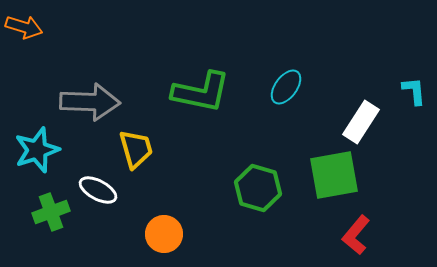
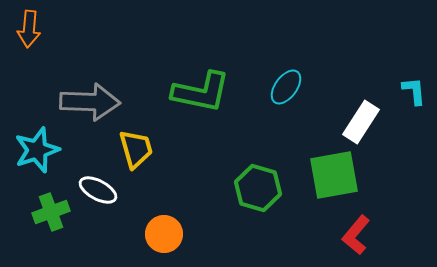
orange arrow: moved 5 px right, 2 px down; rotated 78 degrees clockwise
